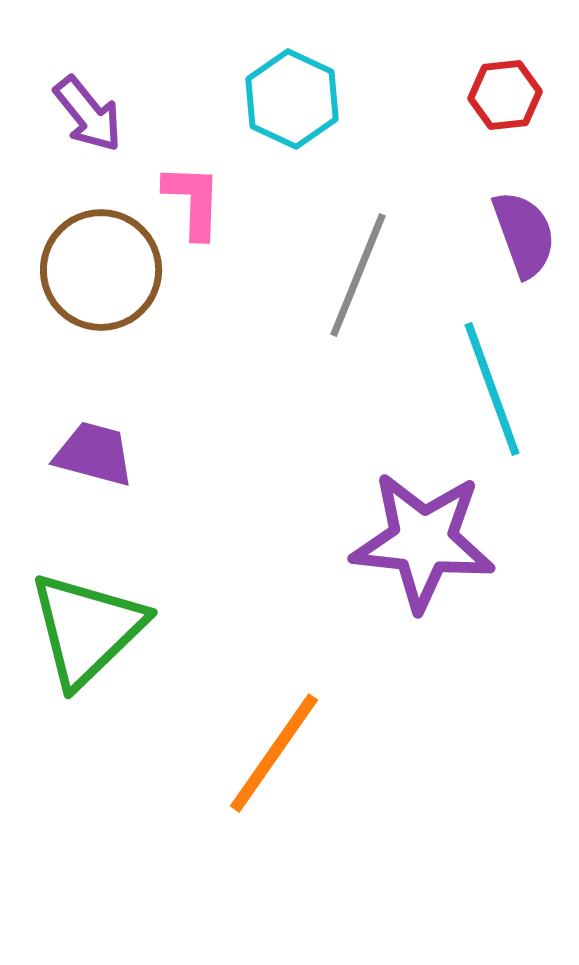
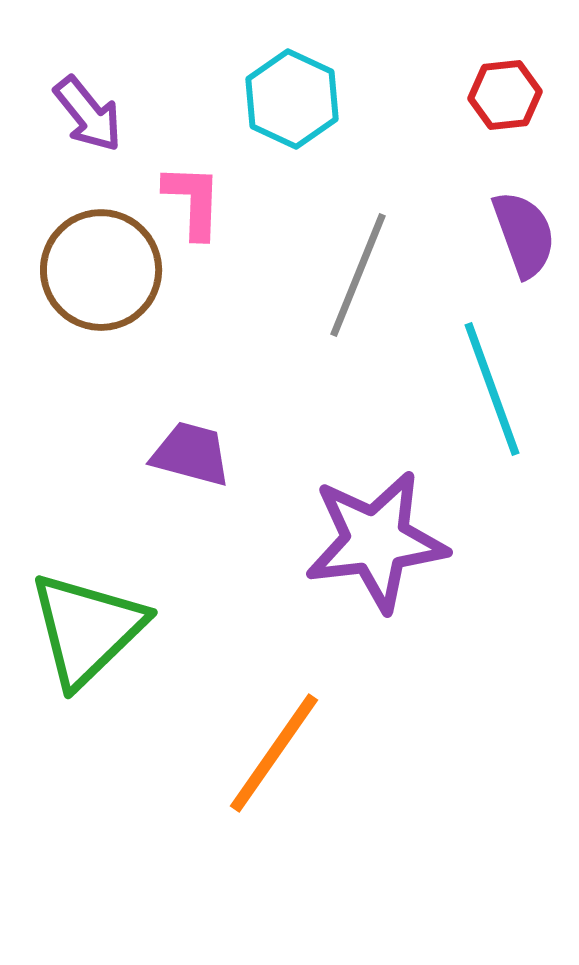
purple trapezoid: moved 97 px right
purple star: moved 47 px left; rotated 13 degrees counterclockwise
